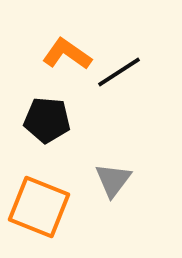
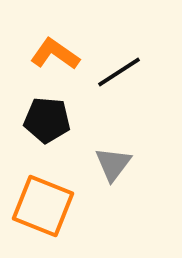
orange L-shape: moved 12 px left
gray triangle: moved 16 px up
orange square: moved 4 px right, 1 px up
